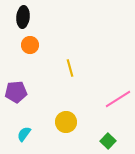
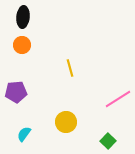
orange circle: moved 8 px left
